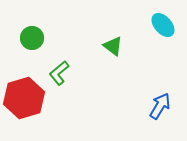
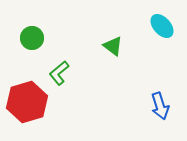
cyan ellipse: moved 1 px left, 1 px down
red hexagon: moved 3 px right, 4 px down
blue arrow: rotated 132 degrees clockwise
